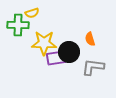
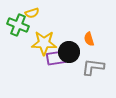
green cross: rotated 20 degrees clockwise
orange semicircle: moved 1 px left
